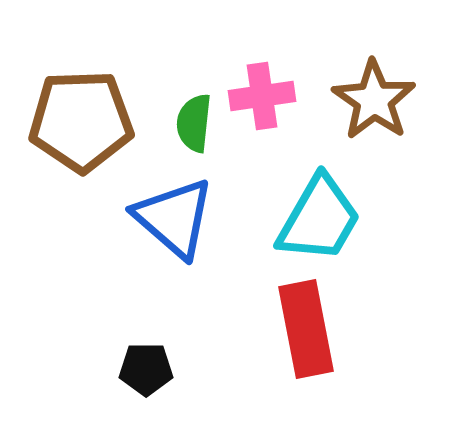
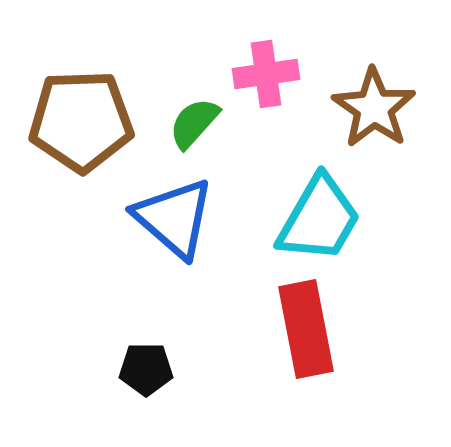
pink cross: moved 4 px right, 22 px up
brown star: moved 8 px down
green semicircle: rotated 36 degrees clockwise
